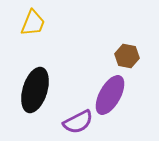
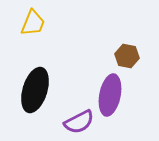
purple ellipse: rotated 18 degrees counterclockwise
purple semicircle: moved 1 px right
